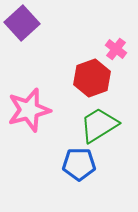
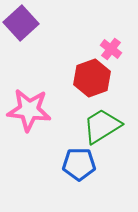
purple square: moved 1 px left
pink cross: moved 5 px left
pink star: rotated 21 degrees clockwise
green trapezoid: moved 3 px right, 1 px down
